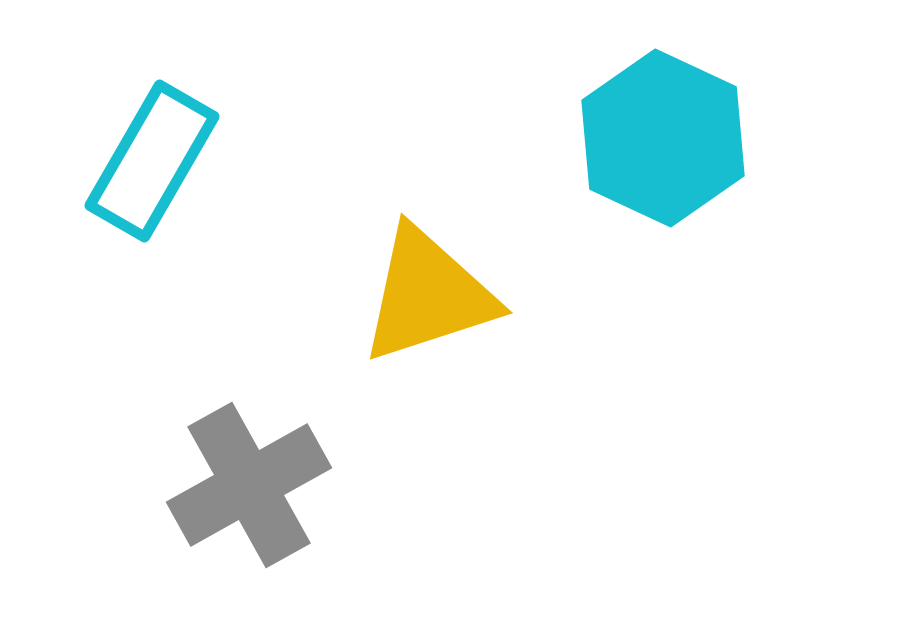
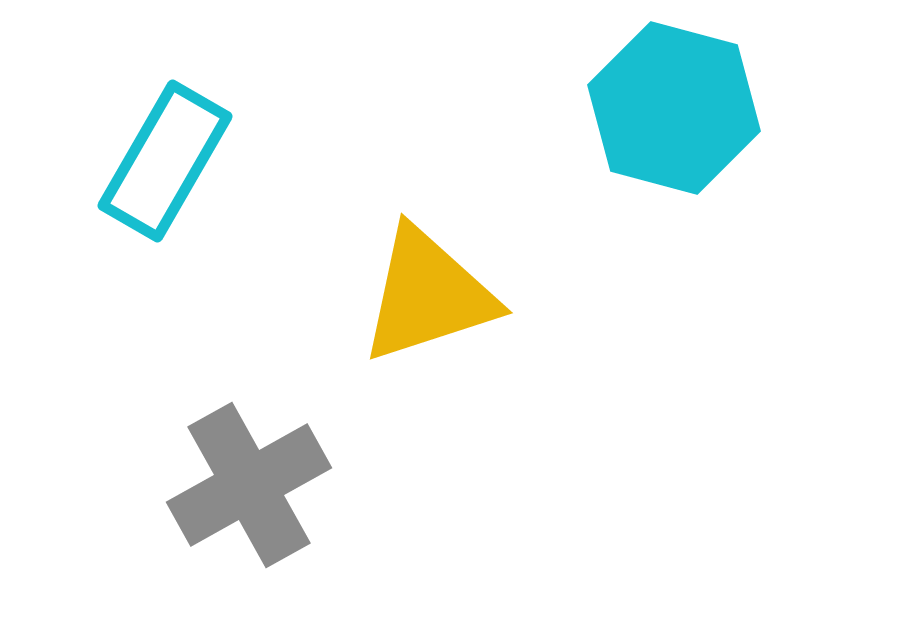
cyan hexagon: moved 11 px right, 30 px up; rotated 10 degrees counterclockwise
cyan rectangle: moved 13 px right
